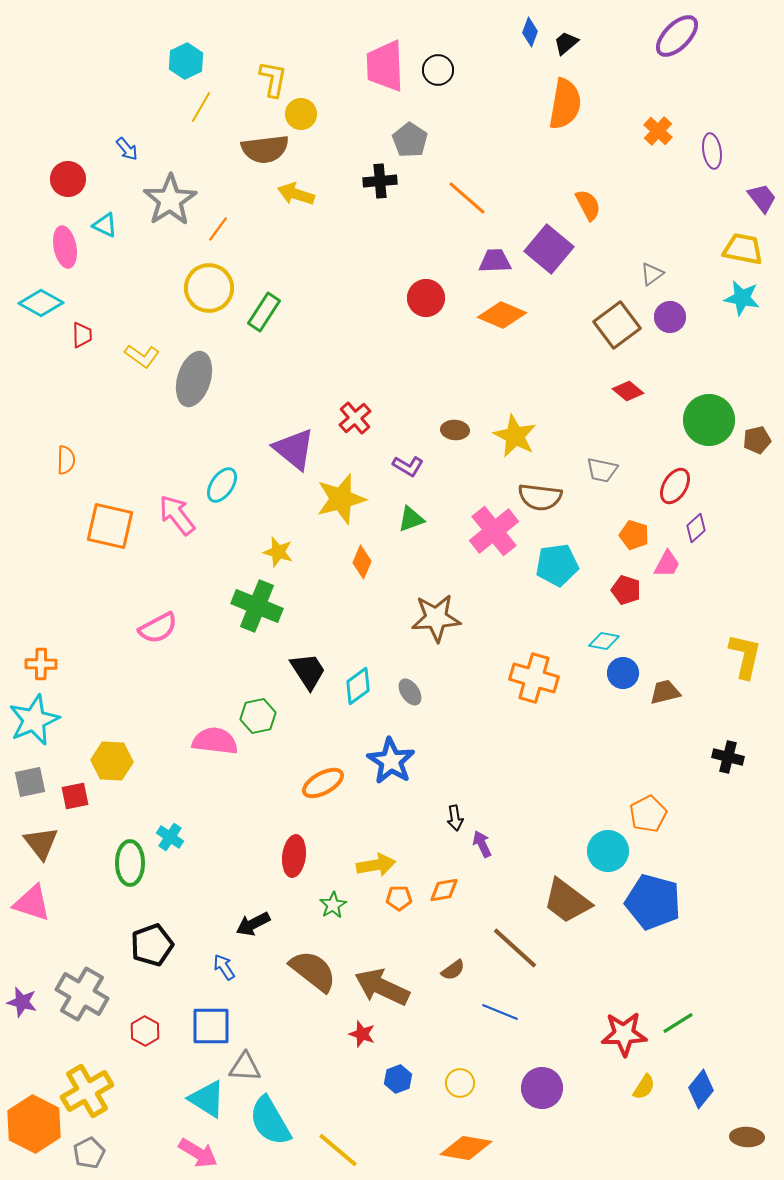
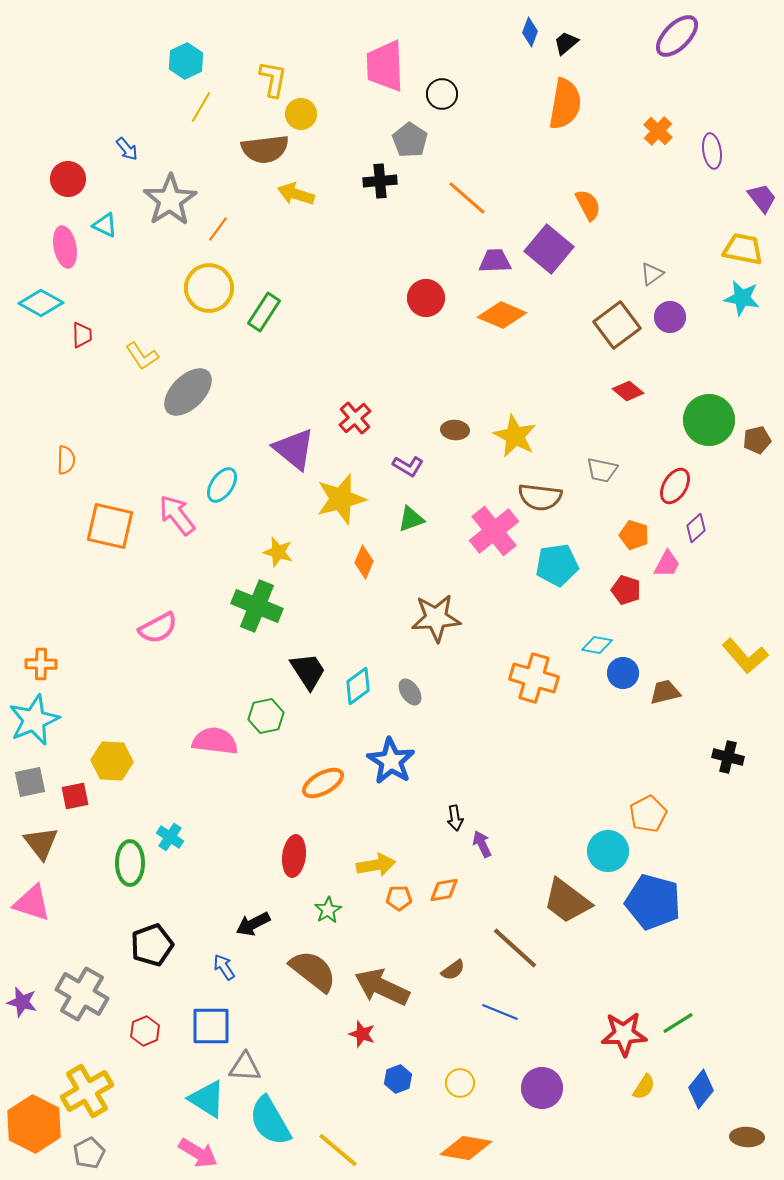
black circle at (438, 70): moved 4 px right, 24 px down
yellow L-shape at (142, 356): rotated 20 degrees clockwise
gray ellipse at (194, 379): moved 6 px left, 13 px down; rotated 28 degrees clockwise
orange diamond at (362, 562): moved 2 px right
cyan diamond at (604, 641): moved 7 px left, 4 px down
yellow L-shape at (745, 656): rotated 126 degrees clockwise
green hexagon at (258, 716): moved 8 px right
green star at (333, 905): moved 5 px left, 5 px down
red hexagon at (145, 1031): rotated 8 degrees clockwise
